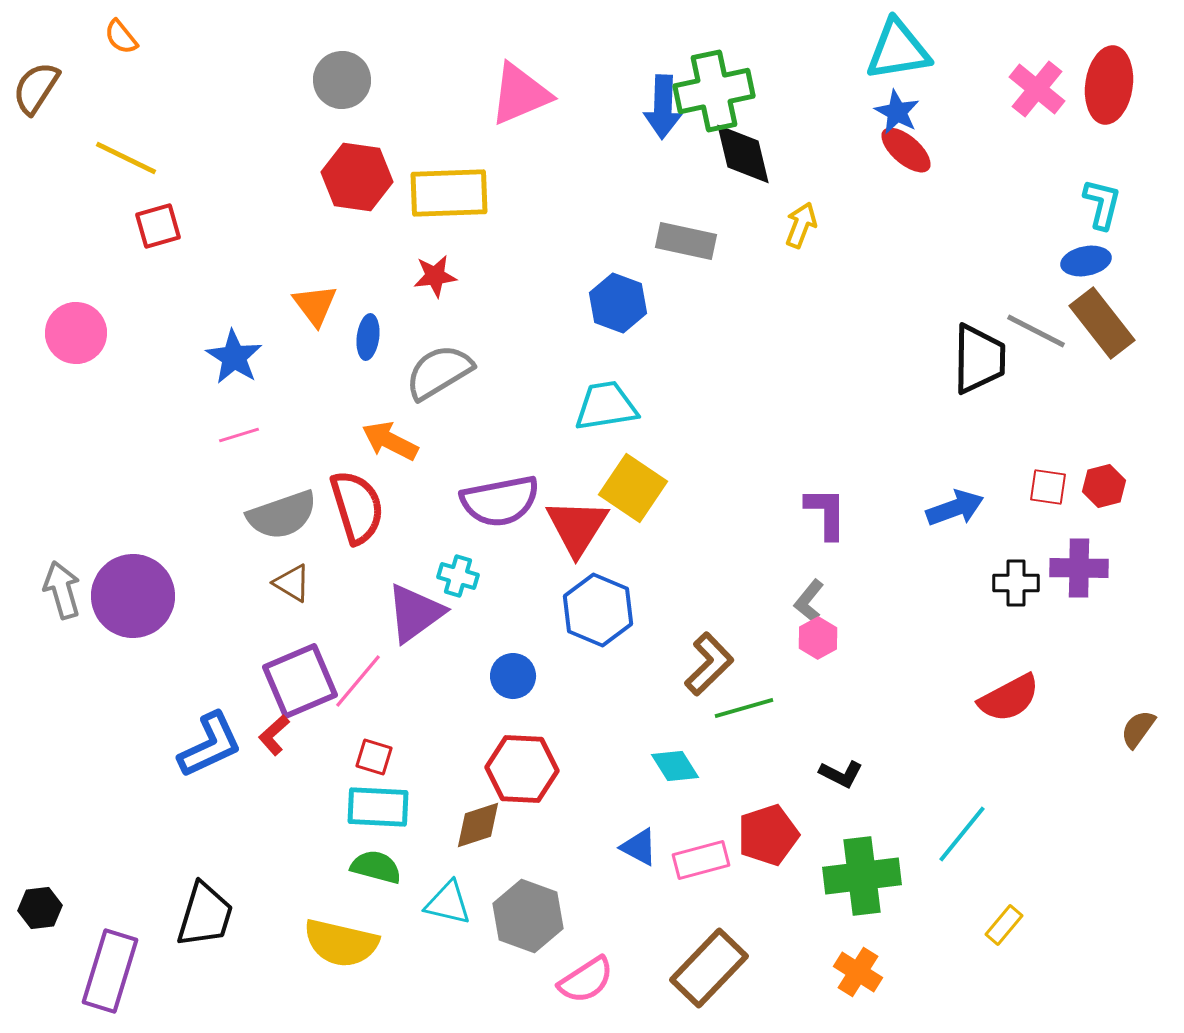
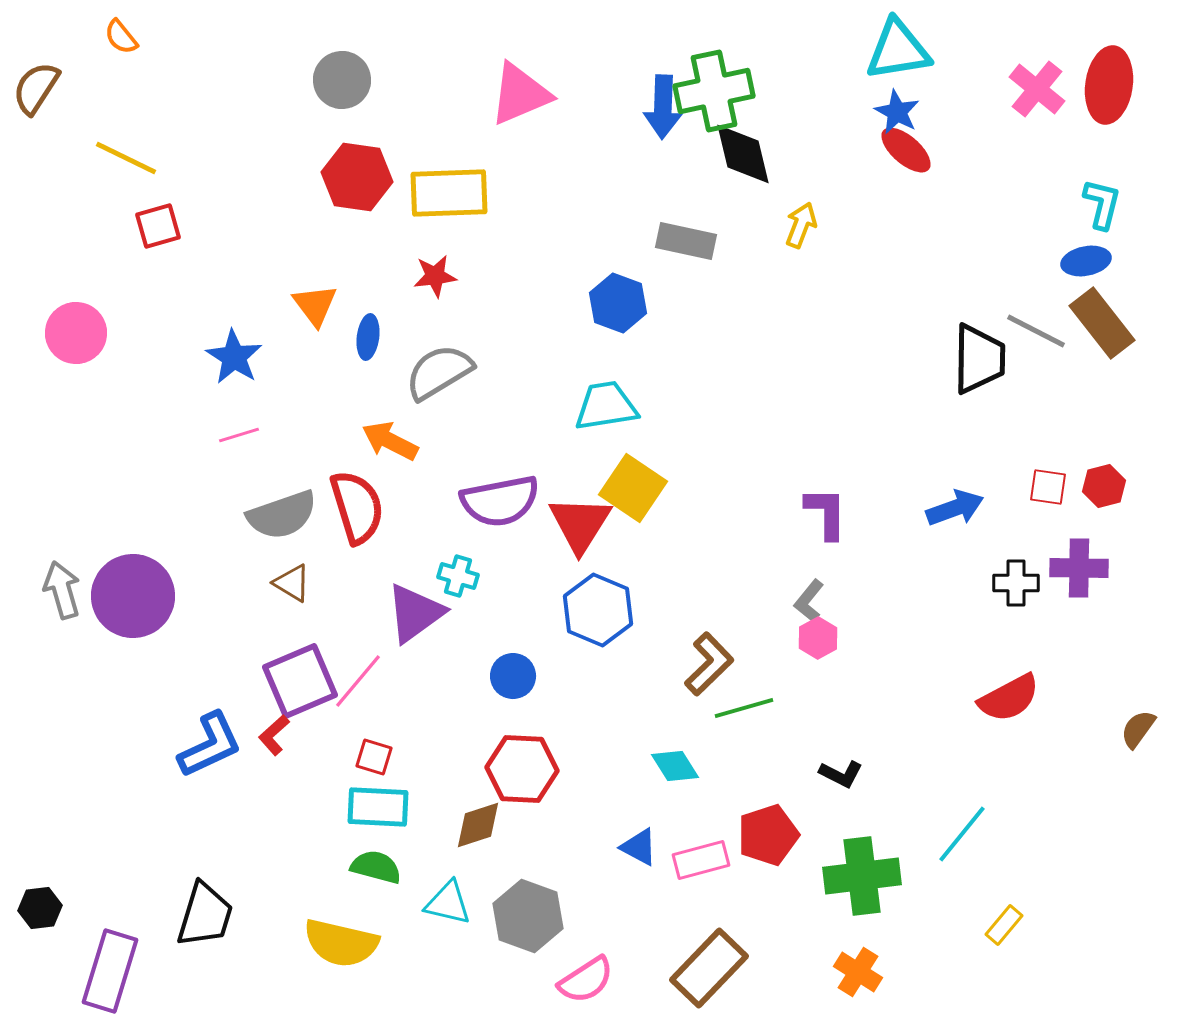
red triangle at (577, 527): moved 3 px right, 3 px up
